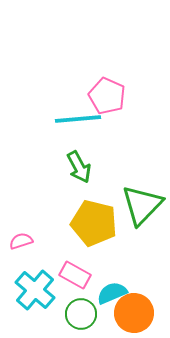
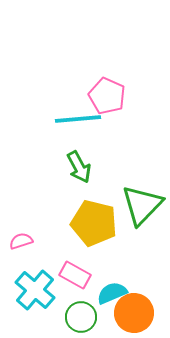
green circle: moved 3 px down
